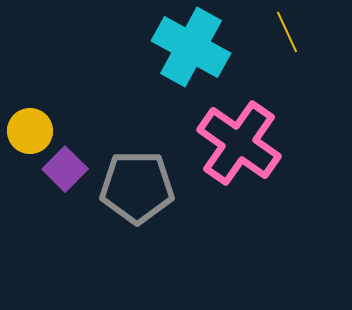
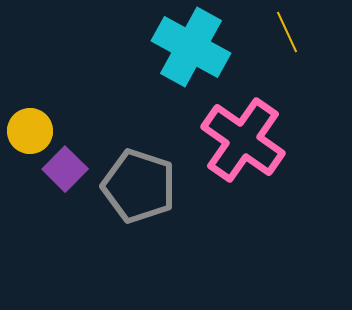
pink cross: moved 4 px right, 3 px up
gray pentagon: moved 2 px right, 1 px up; rotated 18 degrees clockwise
